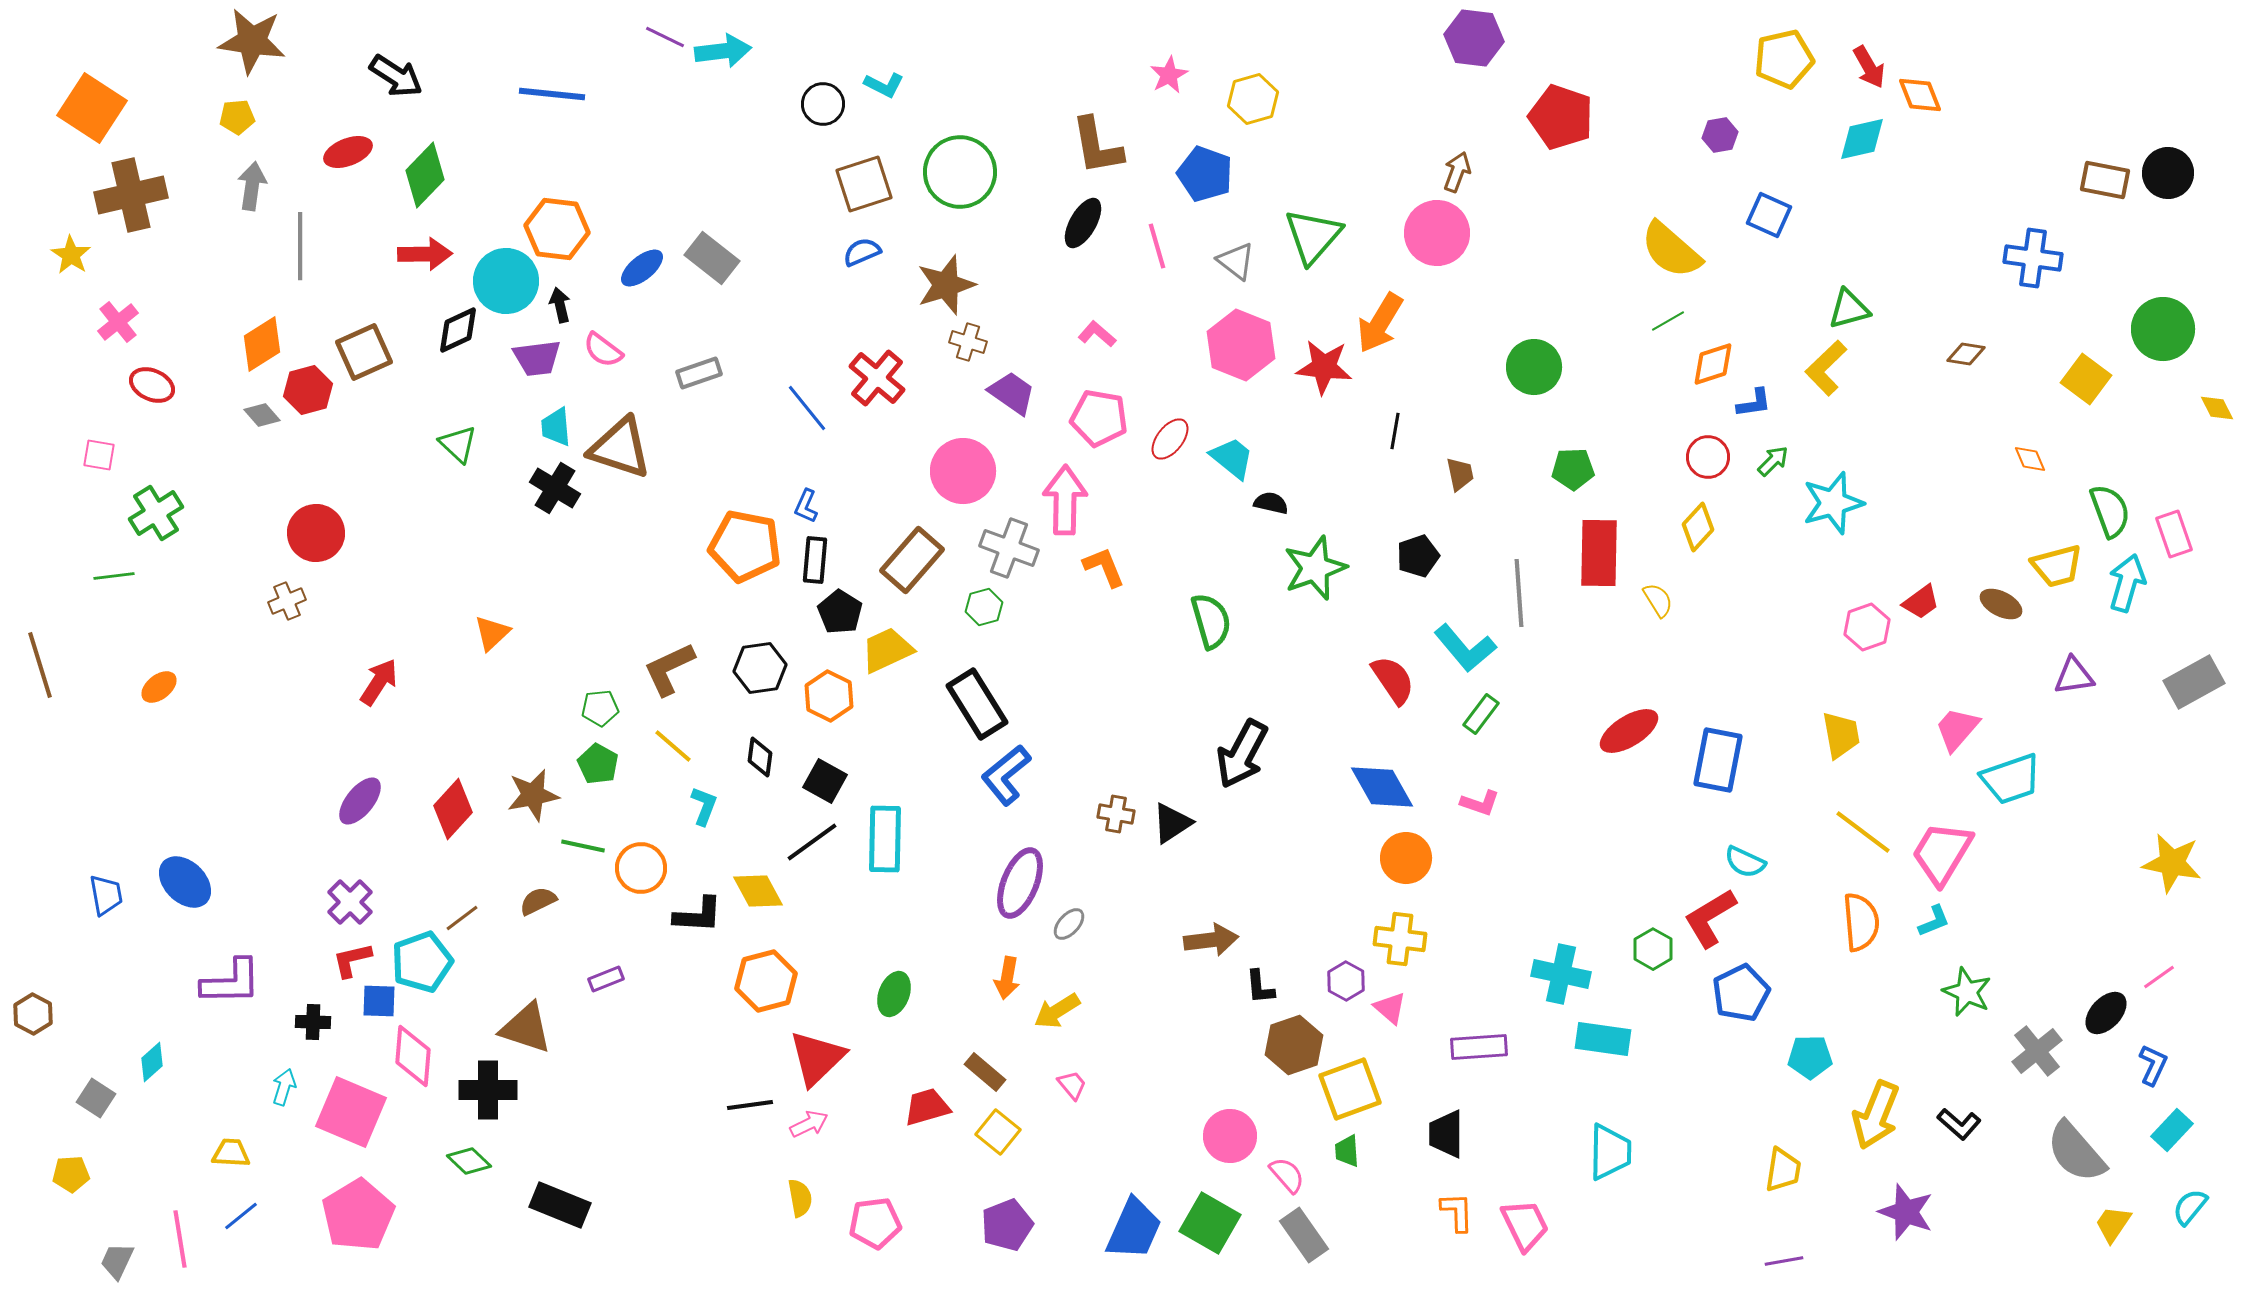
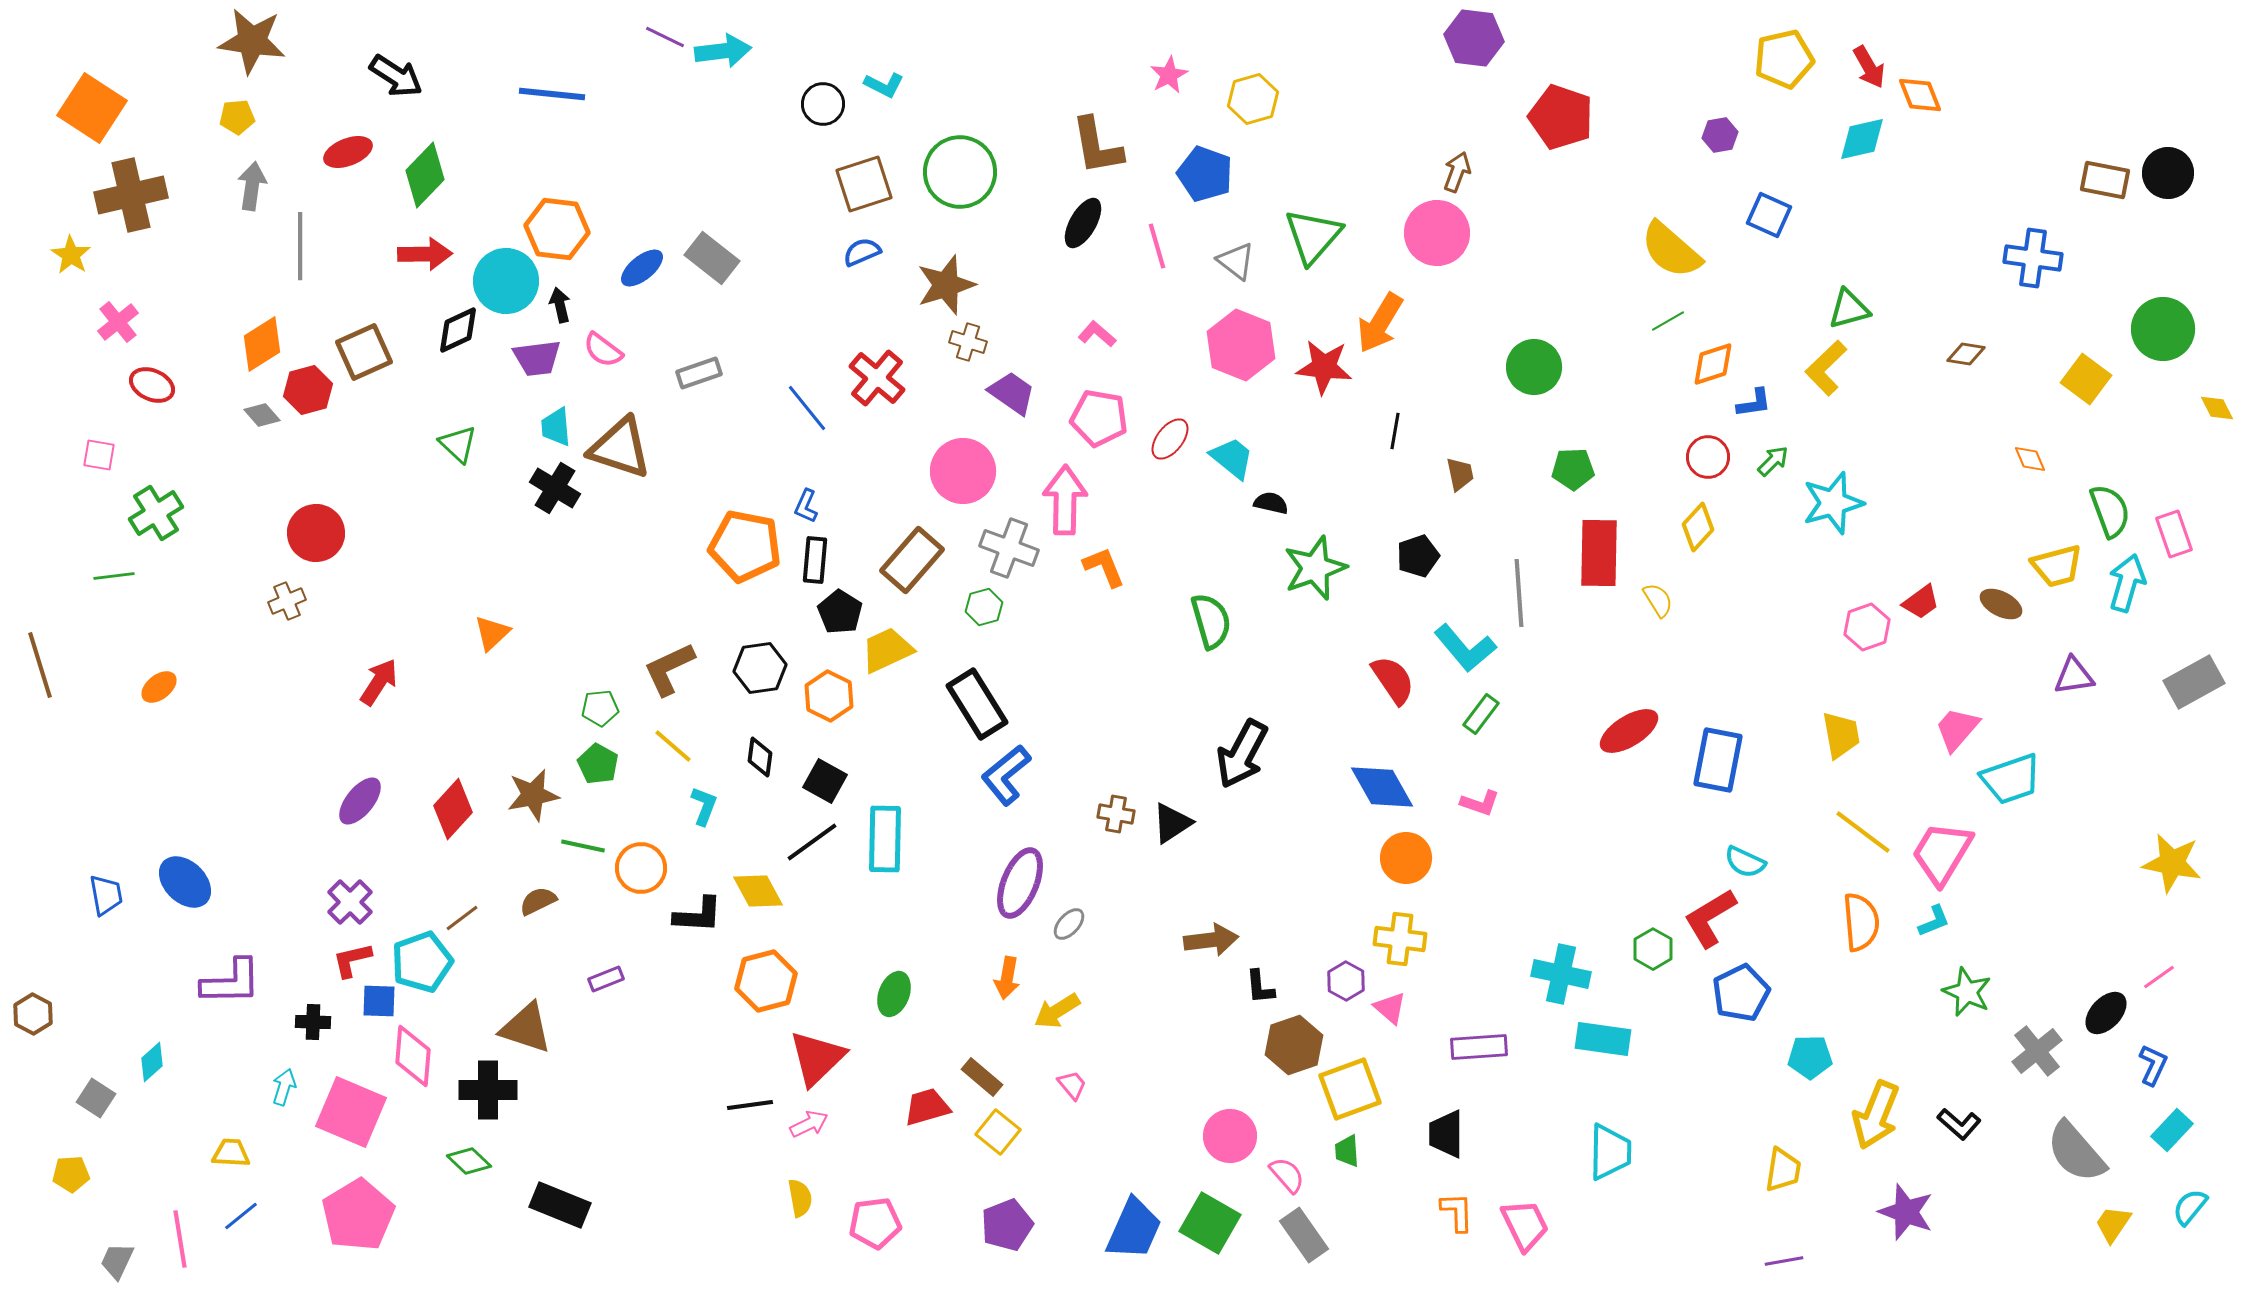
brown rectangle at (985, 1072): moved 3 px left, 5 px down
